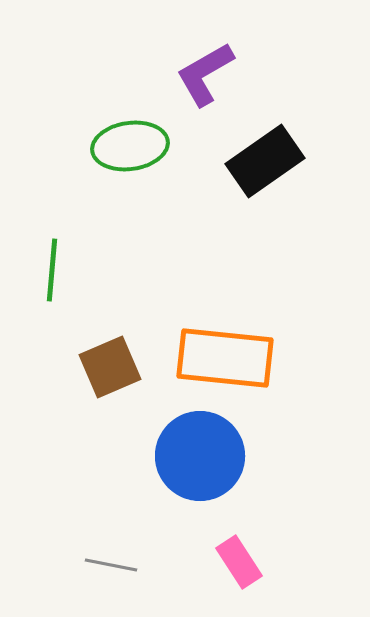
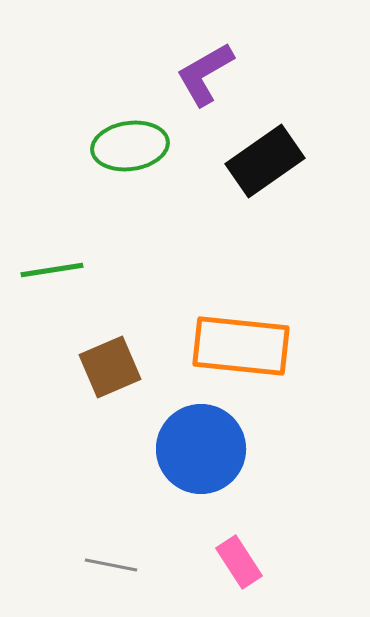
green line: rotated 76 degrees clockwise
orange rectangle: moved 16 px right, 12 px up
blue circle: moved 1 px right, 7 px up
